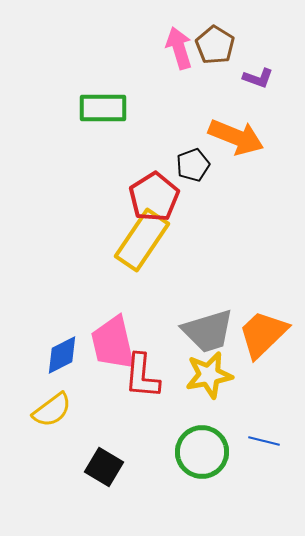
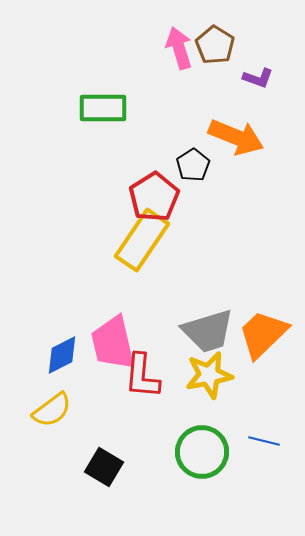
black pentagon: rotated 12 degrees counterclockwise
